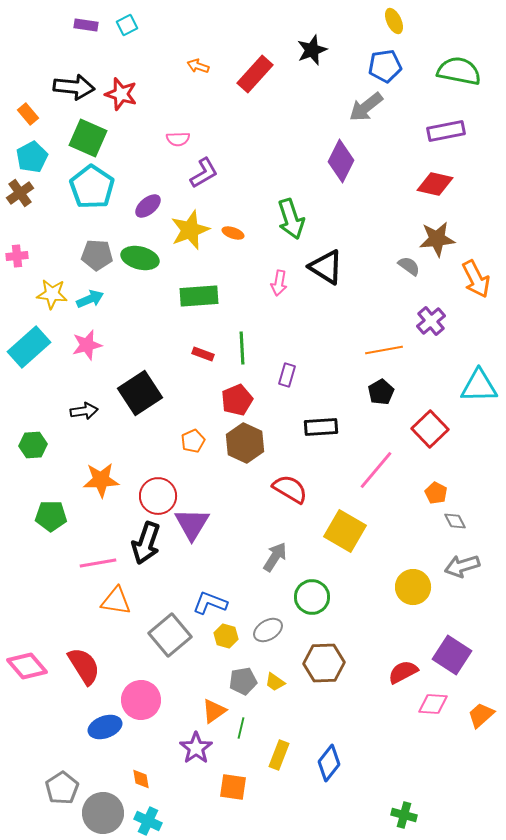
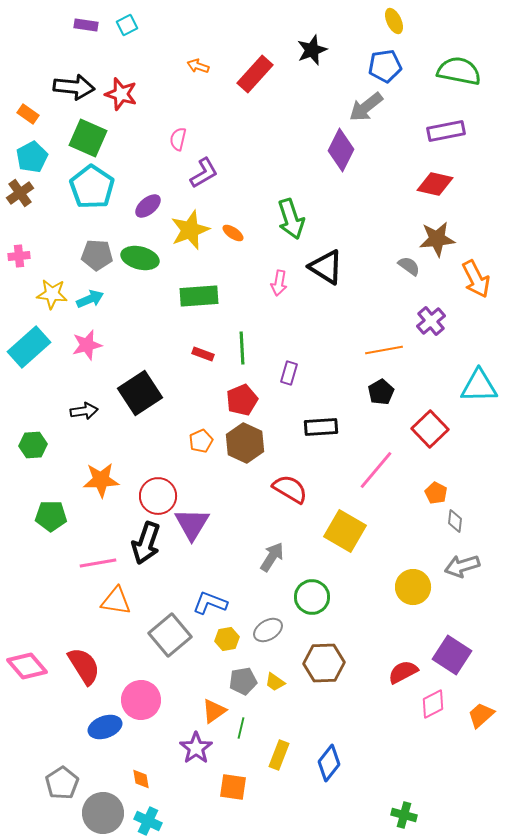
orange rectangle at (28, 114): rotated 15 degrees counterclockwise
pink semicircle at (178, 139): rotated 105 degrees clockwise
purple diamond at (341, 161): moved 11 px up
orange ellipse at (233, 233): rotated 15 degrees clockwise
pink cross at (17, 256): moved 2 px right
purple rectangle at (287, 375): moved 2 px right, 2 px up
red pentagon at (237, 400): moved 5 px right
orange pentagon at (193, 441): moved 8 px right
gray diamond at (455, 521): rotated 35 degrees clockwise
gray arrow at (275, 557): moved 3 px left
yellow hexagon at (226, 636): moved 1 px right, 3 px down; rotated 25 degrees counterclockwise
pink diamond at (433, 704): rotated 32 degrees counterclockwise
gray pentagon at (62, 788): moved 5 px up
